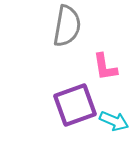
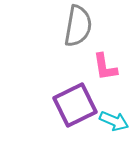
gray semicircle: moved 11 px right
purple square: rotated 6 degrees counterclockwise
